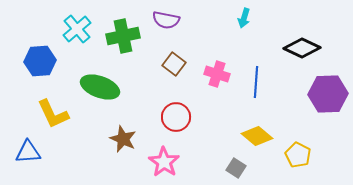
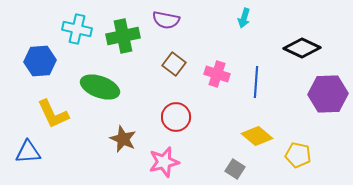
cyan cross: rotated 36 degrees counterclockwise
yellow pentagon: rotated 15 degrees counterclockwise
pink star: rotated 24 degrees clockwise
gray square: moved 1 px left, 1 px down
